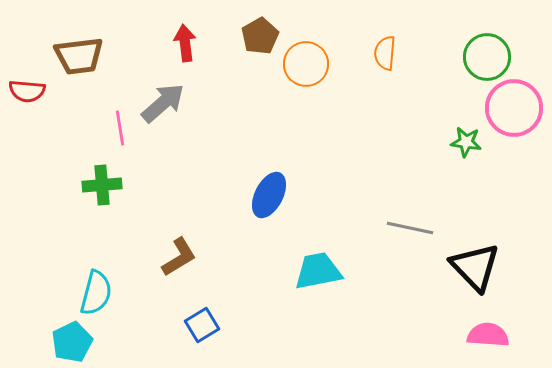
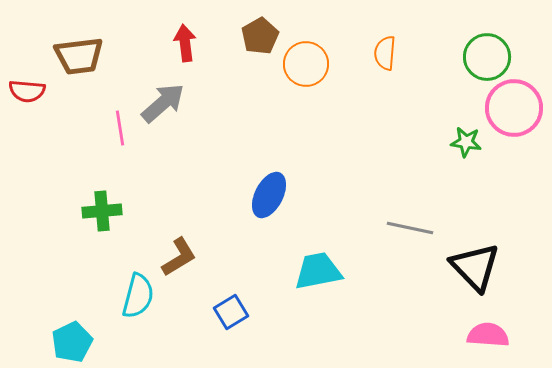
green cross: moved 26 px down
cyan semicircle: moved 42 px right, 3 px down
blue square: moved 29 px right, 13 px up
